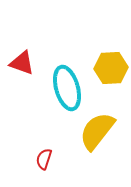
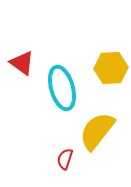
red triangle: rotated 16 degrees clockwise
cyan ellipse: moved 5 px left
red semicircle: moved 21 px right
